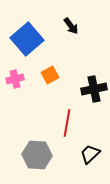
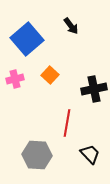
orange square: rotated 18 degrees counterclockwise
black trapezoid: rotated 90 degrees clockwise
